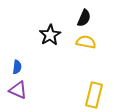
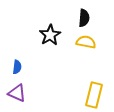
black semicircle: rotated 18 degrees counterclockwise
purple triangle: moved 1 px left, 3 px down
